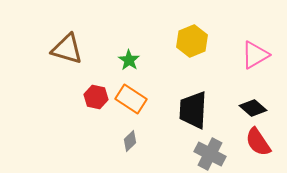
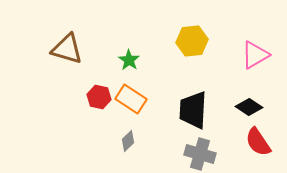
yellow hexagon: rotated 16 degrees clockwise
red hexagon: moved 3 px right
black diamond: moved 4 px left, 1 px up; rotated 8 degrees counterclockwise
gray diamond: moved 2 px left
gray cross: moved 10 px left; rotated 12 degrees counterclockwise
